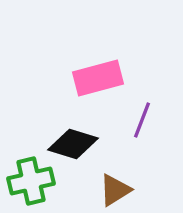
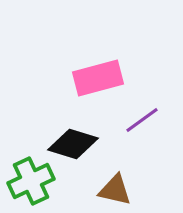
purple line: rotated 33 degrees clockwise
green cross: rotated 12 degrees counterclockwise
brown triangle: rotated 45 degrees clockwise
